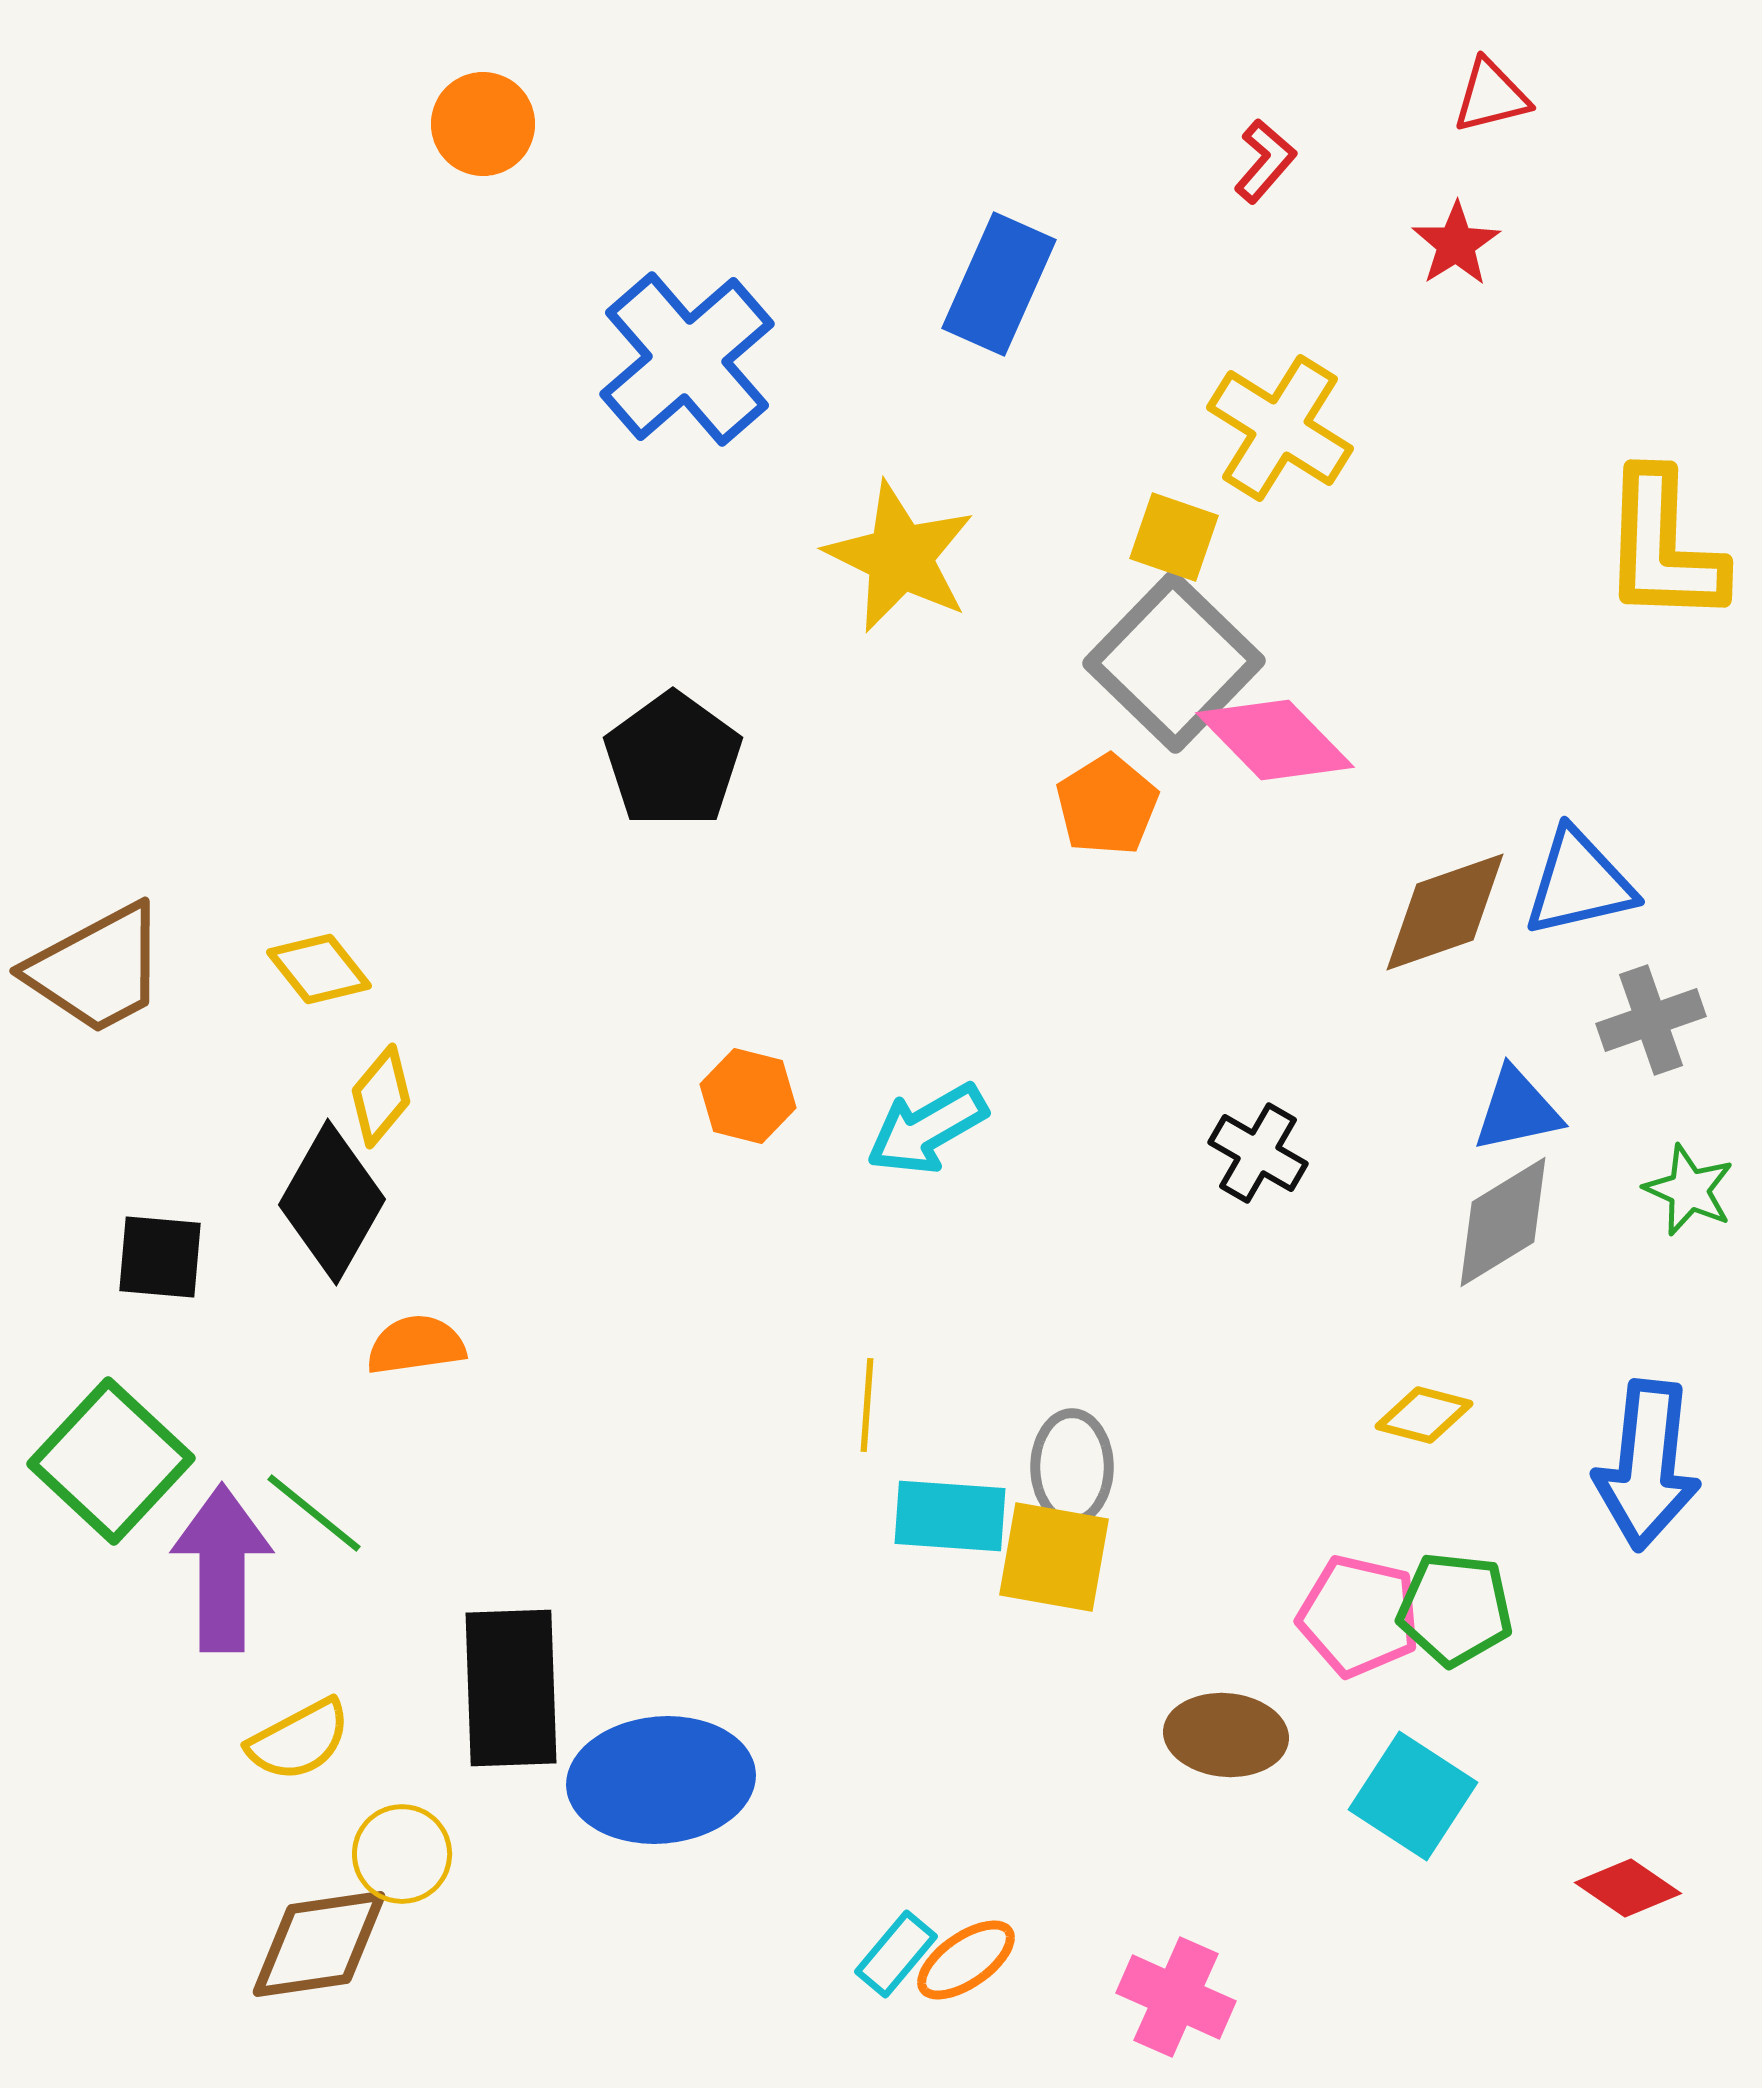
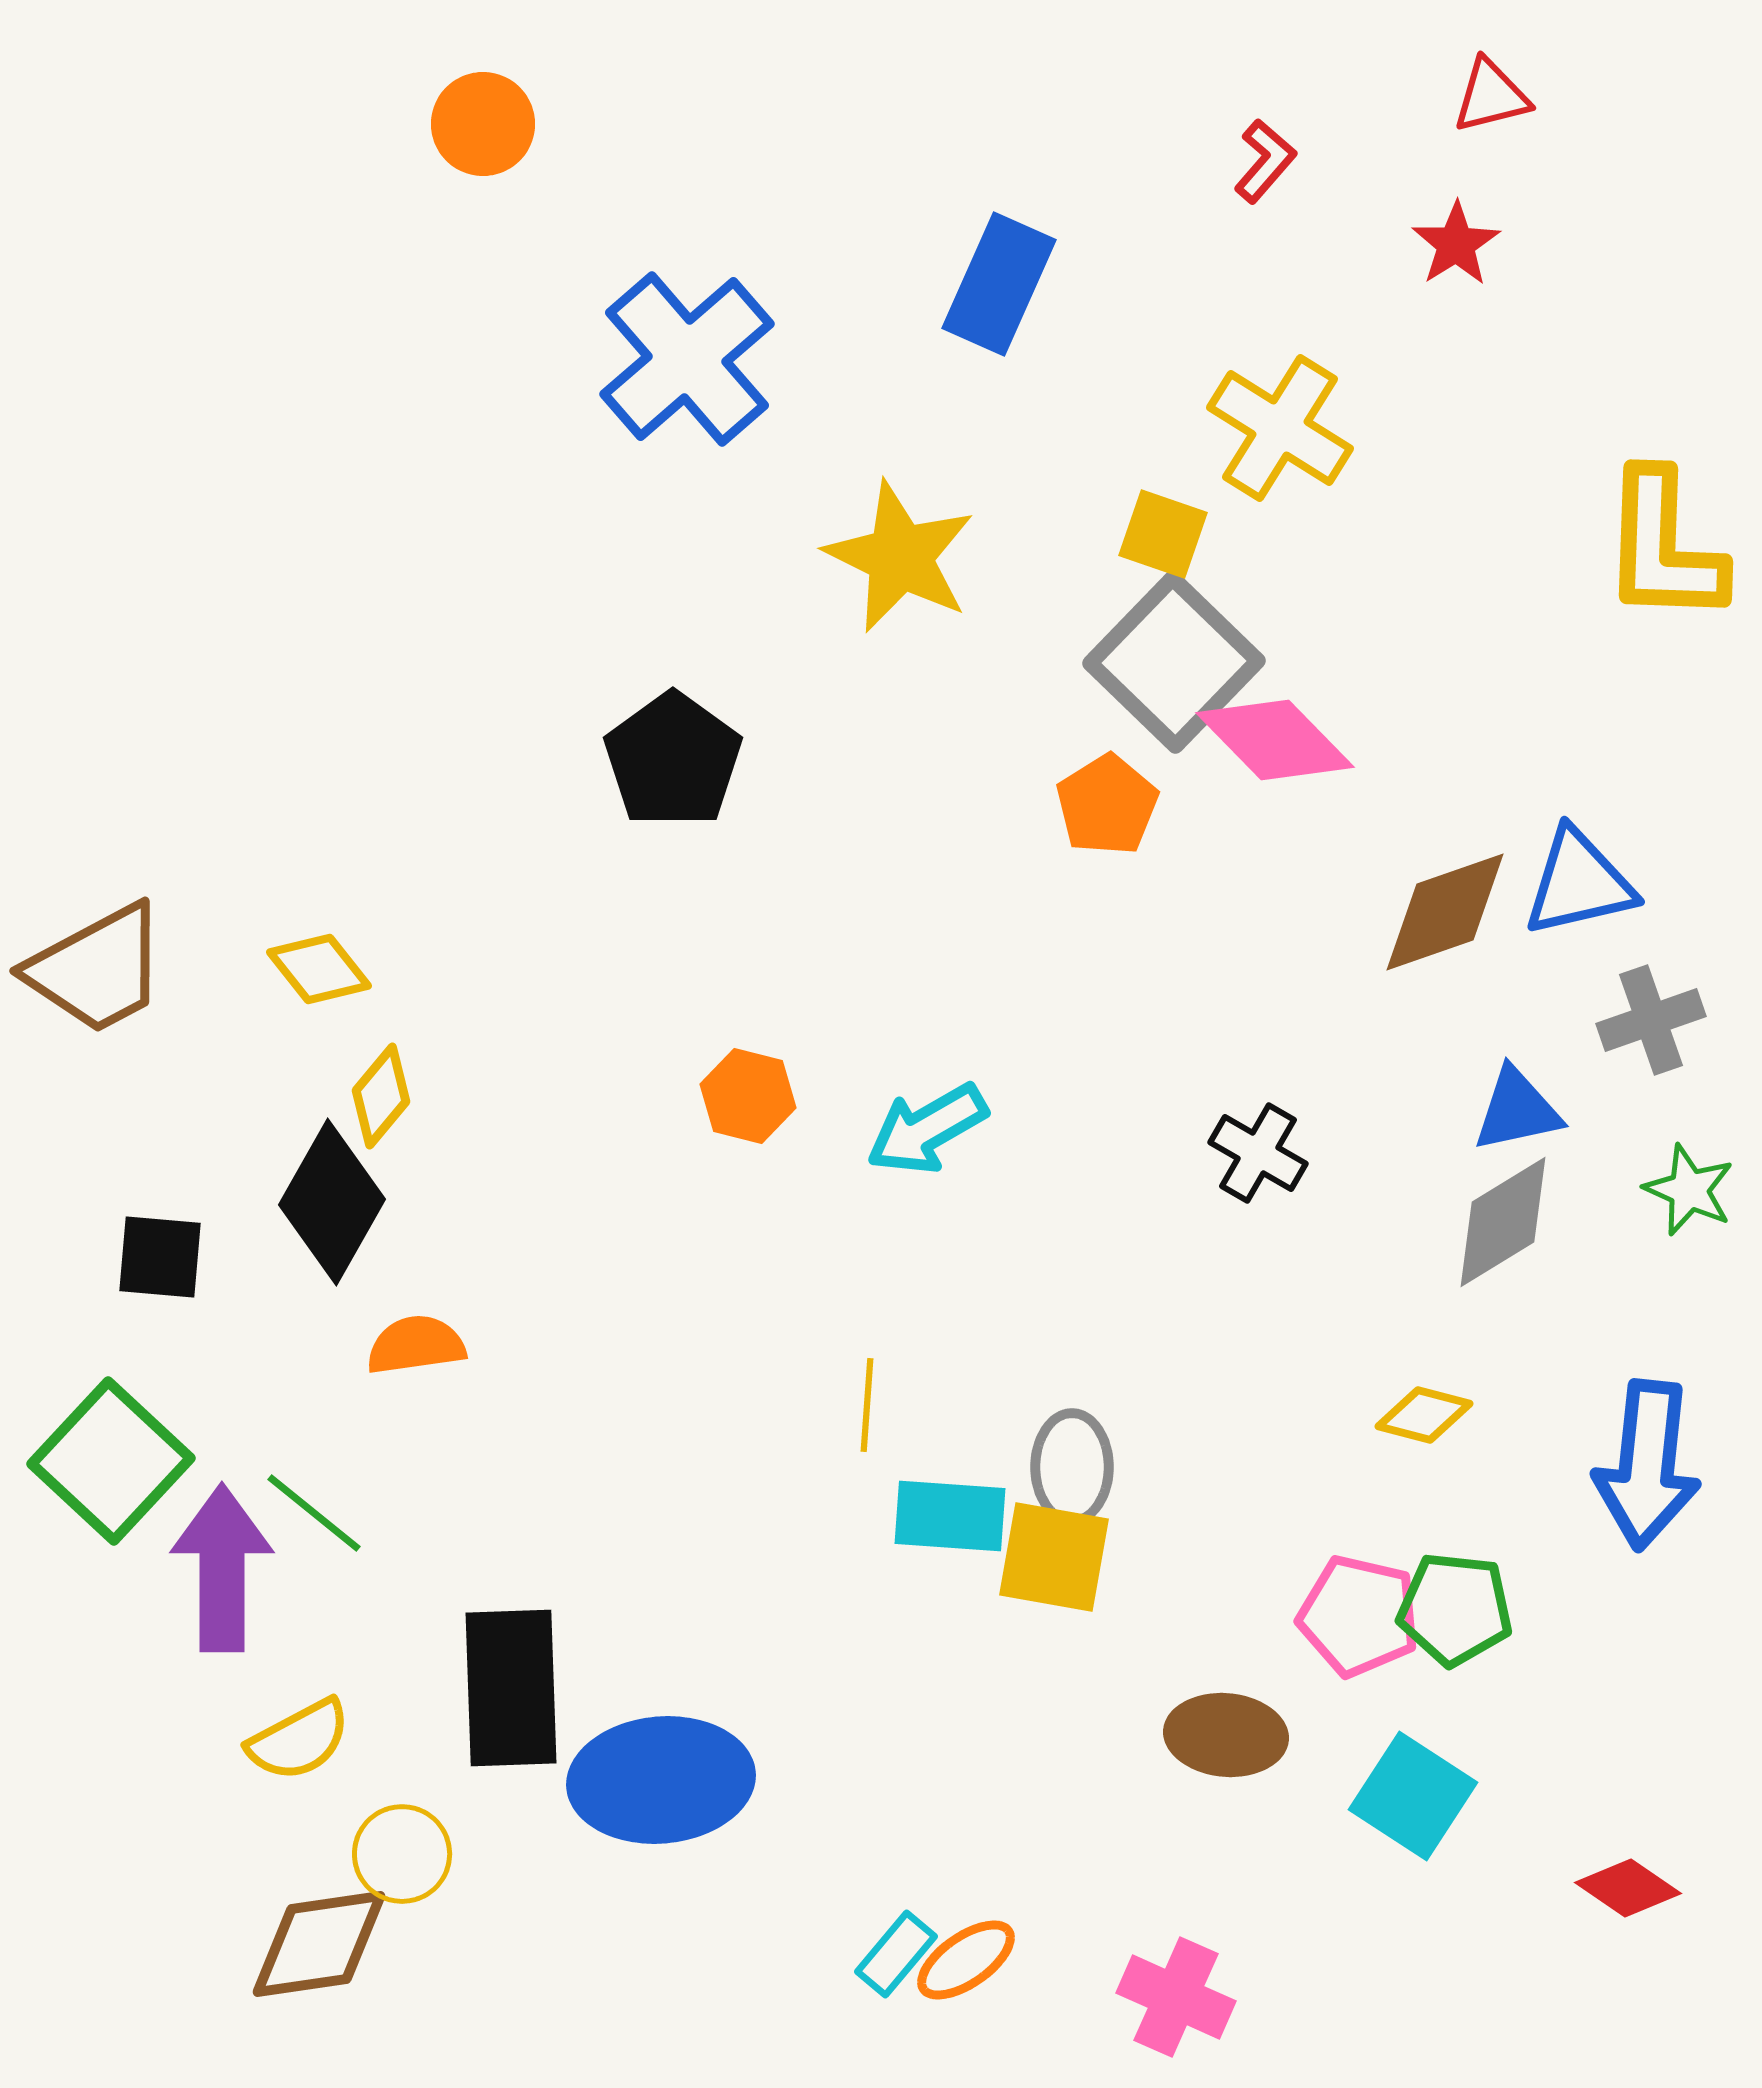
yellow square at (1174, 537): moved 11 px left, 3 px up
